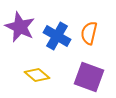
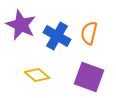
purple star: moved 1 px right, 2 px up
